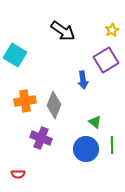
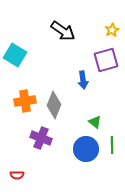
purple square: rotated 15 degrees clockwise
red semicircle: moved 1 px left, 1 px down
